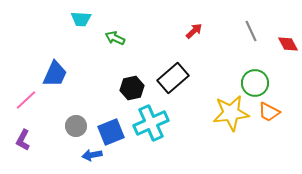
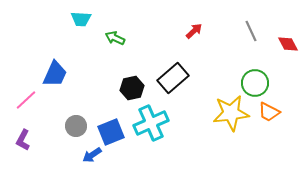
blue arrow: rotated 24 degrees counterclockwise
